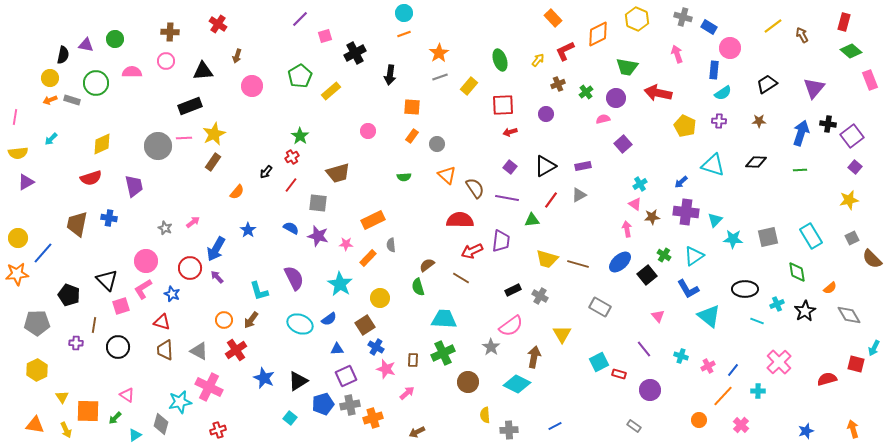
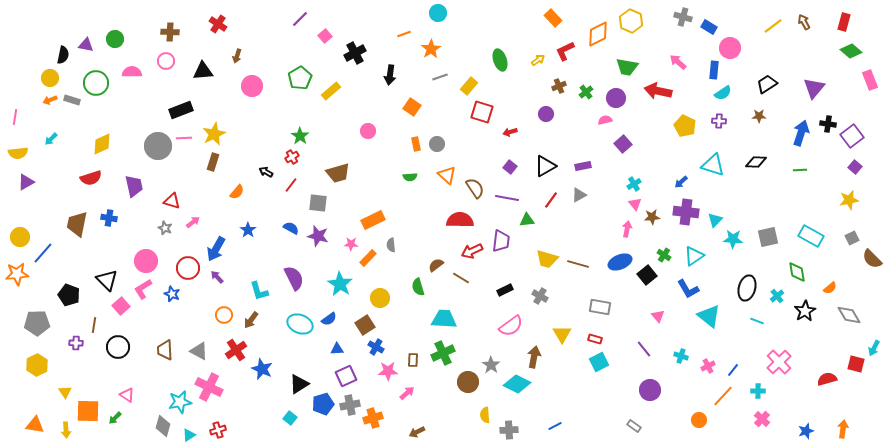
cyan circle at (404, 13): moved 34 px right
yellow hexagon at (637, 19): moved 6 px left, 2 px down
brown arrow at (802, 35): moved 2 px right, 13 px up
pink square at (325, 36): rotated 24 degrees counterclockwise
orange star at (439, 53): moved 8 px left, 4 px up
pink arrow at (677, 54): moved 1 px right, 8 px down; rotated 30 degrees counterclockwise
yellow arrow at (538, 60): rotated 16 degrees clockwise
green pentagon at (300, 76): moved 2 px down
brown cross at (558, 84): moved 1 px right, 2 px down
red arrow at (658, 93): moved 2 px up
red square at (503, 105): moved 21 px left, 7 px down; rotated 20 degrees clockwise
black rectangle at (190, 106): moved 9 px left, 4 px down
orange square at (412, 107): rotated 30 degrees clockwise
pink semicircle at (603, 119): moved 2 px right, 1 px down
brown star at (759, 121): moved 5 px up
orange rectangle at (412, 136): moved 4 px right, 8 px down; rotated 48 degrees counterclockwise
brown rectangle at (213, 162): rotated 18 degrees counterclockwise
black arrow at (266, 172): rotated 80 degrees clockwise
green semicircle at (404, 177): moved 6 px right
cyan cross at (640, 184): moved 6 px left
pink triangle at (635, 204): rotated 16 degrees clockwise
green triangle at (532, 220): moved 5 px left
pink arrow at (627, 229): rotated 21 degrees clockwise
cyan rectangle at (811, 236): rotated 30 degrees counterclockwise
yellow circle at (18, 238): moved 2 px right, 1 px up
pink star at (346, 244): moved 5 px right
blue ellipse at (620, 262): rotated 20 degrees clockwise
brown semicircle at (427, 265): moved 9 px right
red circle at (190, 268): moved 2 px left
black ellipse at (745, 289): moved 2 px right, 1 px up; rotated 75 degrees counterclockwise
black rectangle at (513, 290): moved 8 px left
cyan cross at (777, 304): moved 8 px up; rotated 16 degrees counterclockwise
pink square at (121, 306): rotated 24 degrees counterclockwise
gray rectangle at (600, 307): rotated 20 degrees counterclockwise
orange circle at (224, 320): moved 5 px up
red triangle at (162, 322): moved 10 px right, 121 px up
gray star at (491, 347): moved 18 px down
pink star at (386, 369): moved 2 px right, 2 px down; rotated 18 degrees counterclockwise
yellow hexagon at (37, 370): moved 5 px up
red rectangle at (619, 374): moved 24 px left, 35 px up
blue star at (264, 378): moved 2 px left, 9 px up
black triangle at (298, 381): moved 1 px right, 3 px down
yellow triangle at (62, 397): moved 3 px right, 5 px up
gray diamond at (161, 424): moved 2 px right, 2 px down
pink cross at (741, 425): moved 21 px right, 6 px up
orange arrow at (853, 429): moved 10 px left; rotated 24 degrees clockwise
yellow arrow at (66, 430): rotated 21 degrees clockwise
cyan triangle at (135, 435): moved 54 px right
